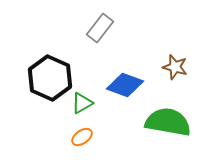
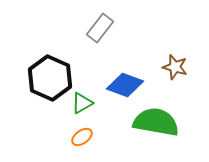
green semicircle: moved 12 px left
